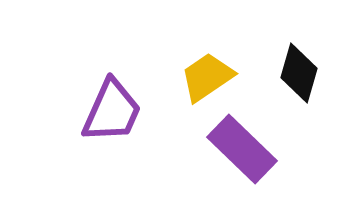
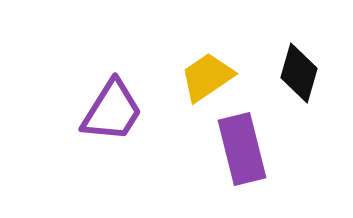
purple trapezoid: rotated 8 degrees clockwise
purple rectangle: rotated 32 degrees clockwise
